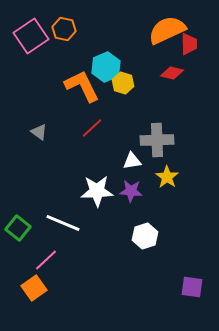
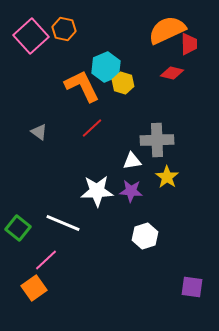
pink square: rotated 8 degrees counterclockwise
